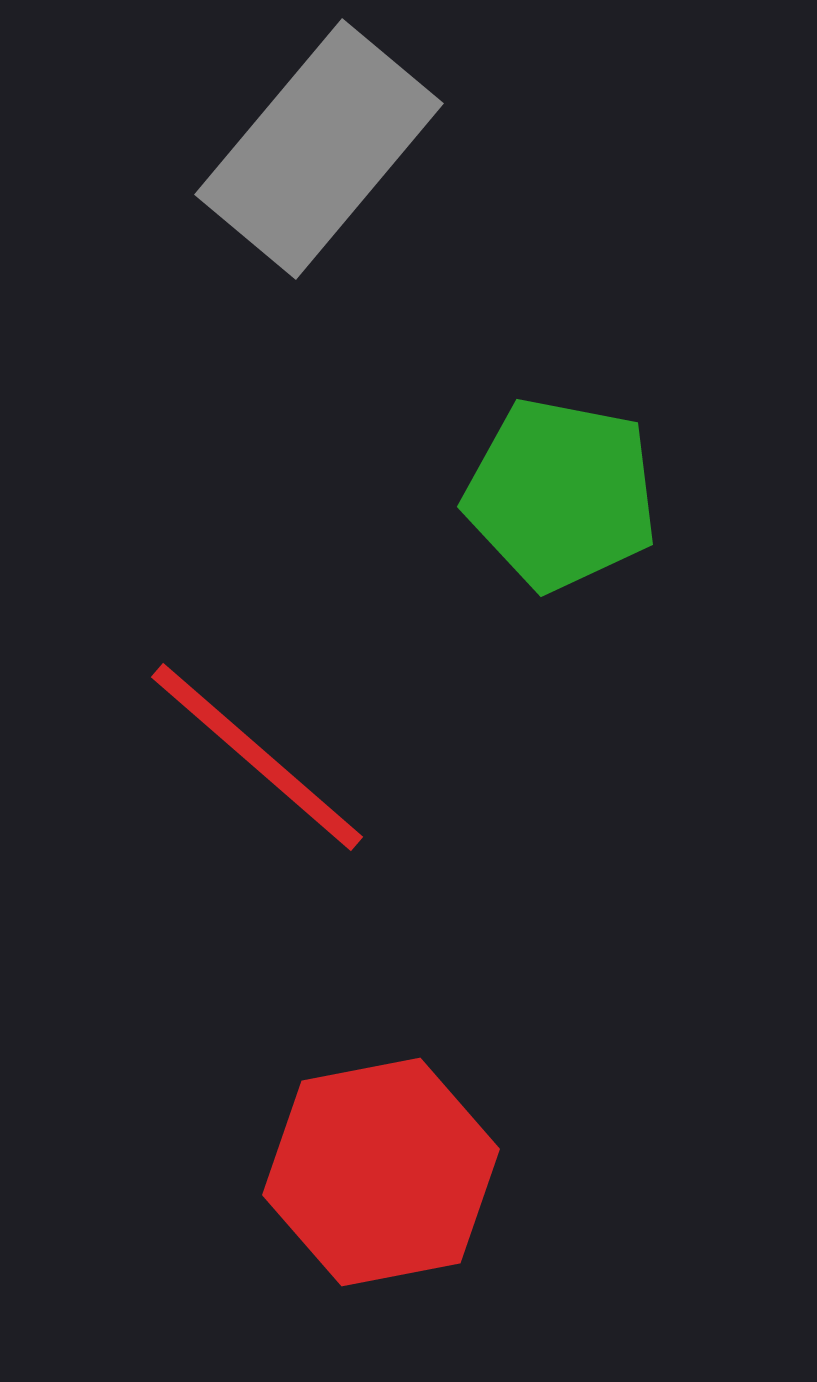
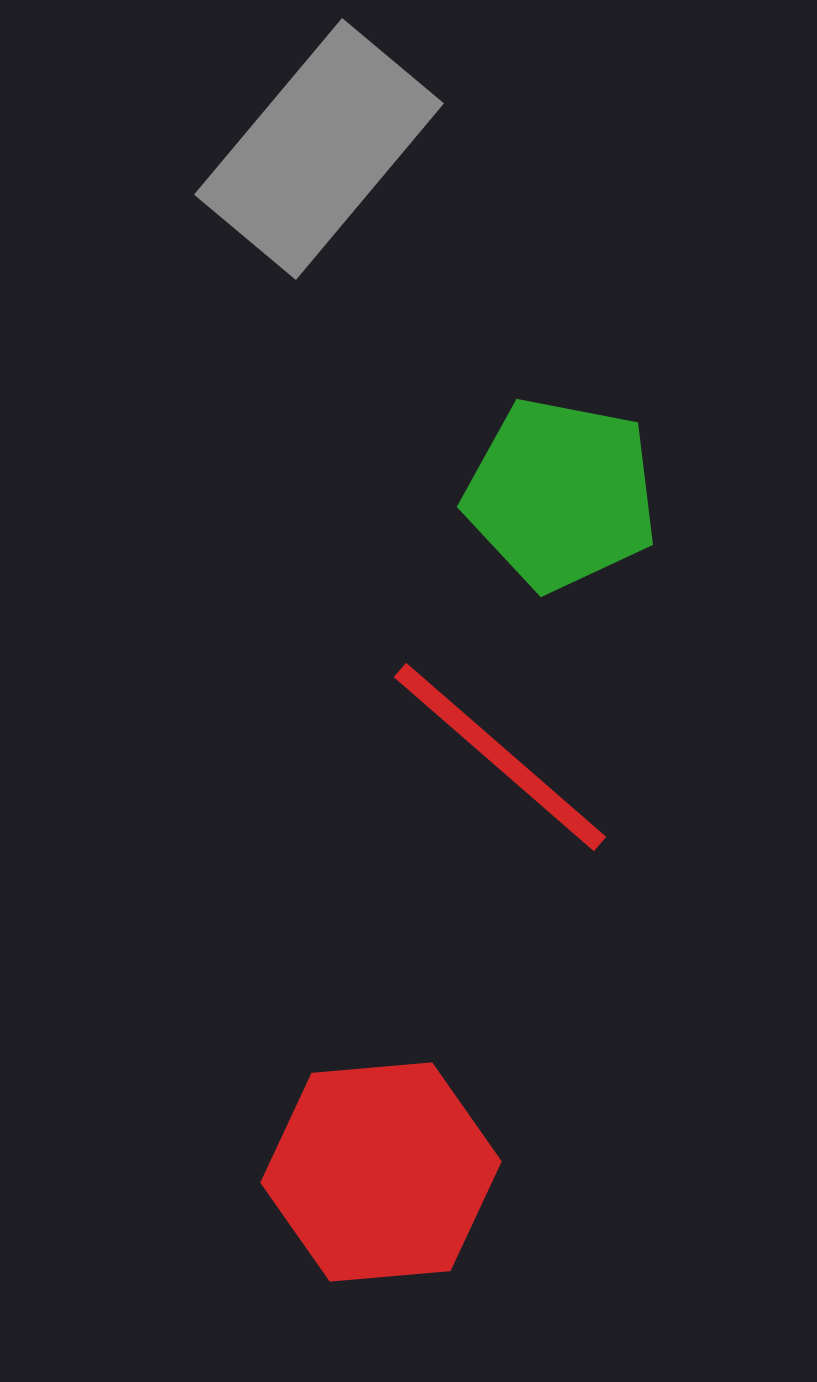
red line: moved 243 px right
red hexagon: rotated 6 degrees clockwise
